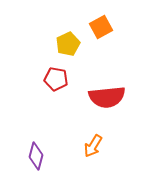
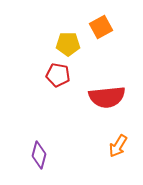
yellow pentagon: rotated 25 degrees clockwise
red pentagon: moved 2 px right, 4 px up
orange arrow: moved 25 px right
purple diamond: moved 3 px right, 1 px up
